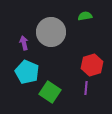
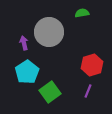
green semicircle: moved 3 px left, 3 px up
gray circle: moved 2 px left
cyan pentagon: rotated 15 degrees clockwise
purple line: moved 2 px right, 3 px down; rotated 16 degrees clockwise
green square: rotated 20 degrees clockwise
